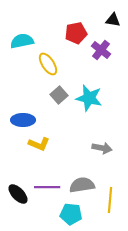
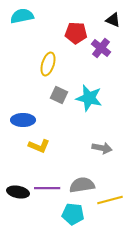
black triangle: rotated 14 degrees clockwise
red pentagon: rotated 15 degrees clockwise
cyan semicircle: moved 25 px up
purple cross: moved 2 px up
yellow ellipse: rotated 50 degrees clockwise
gray square: rotated 24 degrees counterclockwise
yellow L-shape: moved 2 px down
purple line: moved 1 px down
black ellipse: moved 2 px up; rotated 35 degrees counterclockwise
yellow line: rotated 70 degrees clockwise
cyan pentagon: moved 2 px right
